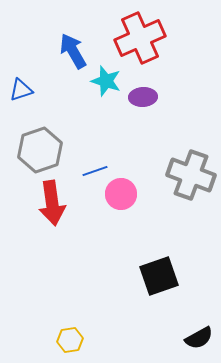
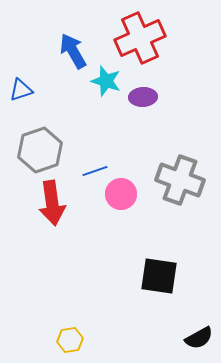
gray cross: moved 11 px left, 5 px down
black square: rotated 27 degrees clockwise
